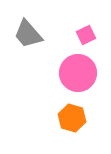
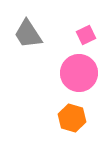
gray trapezoid: rotated 8 degrees clockwise
pink circle: moved 1 px right
